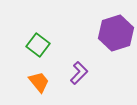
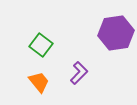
purple hexagon: rotated 8 degrees clockwise
green square: moved 3 px right
